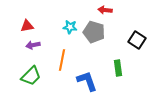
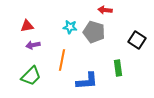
blue L-shape: rotated 105 degrees clockwise
